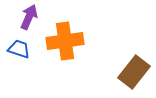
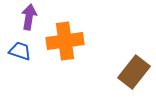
purple arrow: rotated 15 degrees counterclockwise
blue trapezoid: moved 1 px right, 2 px down
